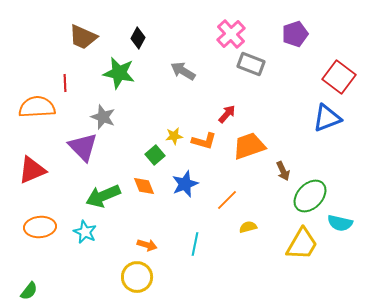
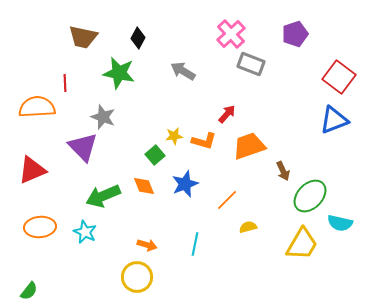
brown trapezoid: rotated 12 degrees counterclockwise
blue triangle: moved 7 px right, 2 px down
